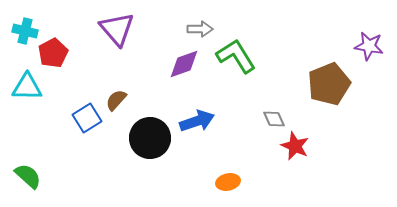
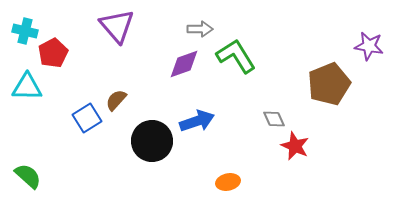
purple triangle: moved 3 px up
black circle: moved 2 px right, 3 px down
